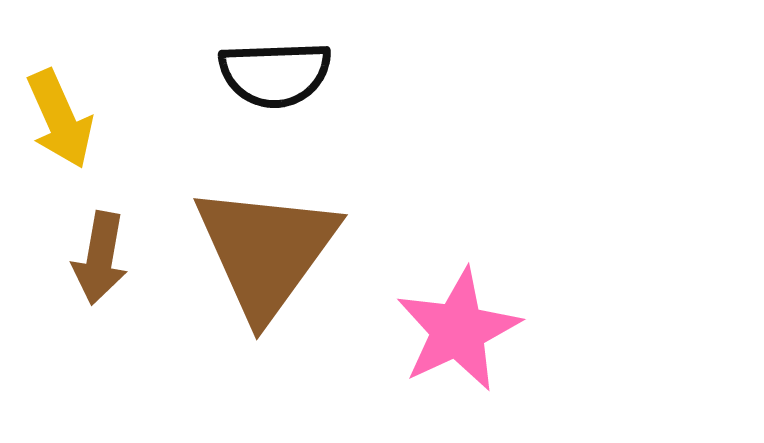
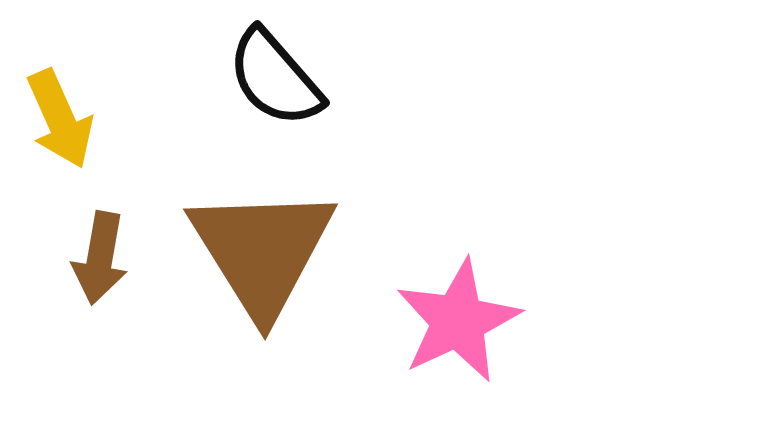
black semicircle: moved 4 px down; rotated 51 degrees clockwise
brown triangle: moved 4 px left; rotated 8 degrees counterclockwise
pink star: moved 9 px up
